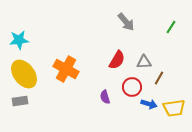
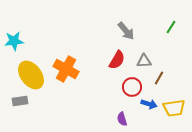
gray arrow: moved 9 px down
cyan star: moved 5 px left, 1 px down
gray triangle: moved 1 px up
yellow ellipse: moved 7 px right, 1 px down
purple semicircle: moved 17 px right, 22 px down
